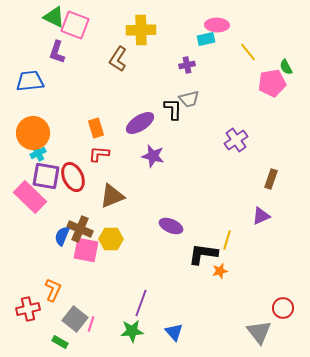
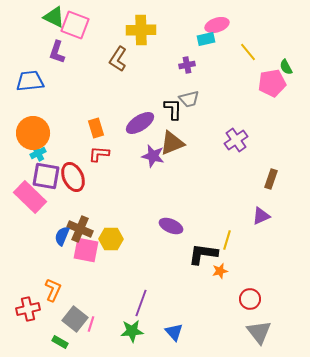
pink ellipse at (217, 25): rotated 20 degrees counterclockwise
brown triangle at (112, 196): moved 60 px right, 53 px up
red circle at (283, 308): moved 33 px left, 9 px up
